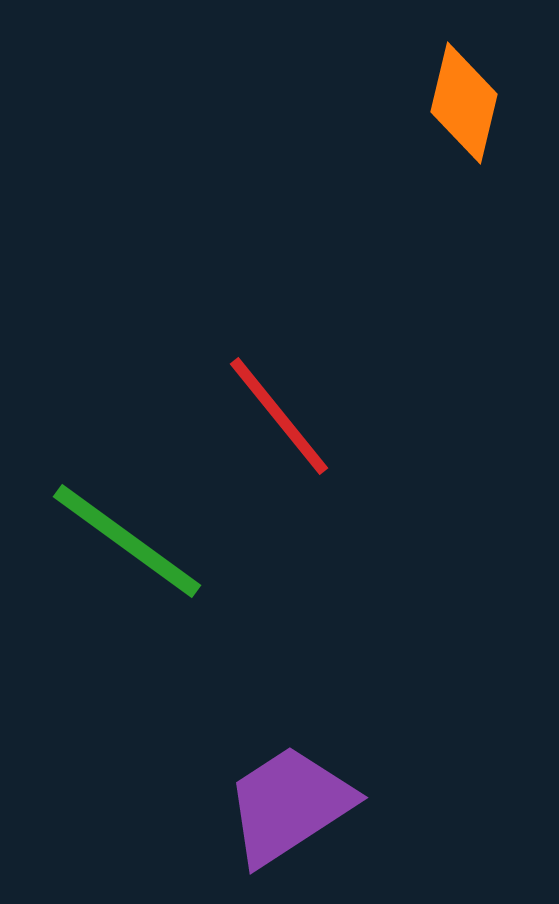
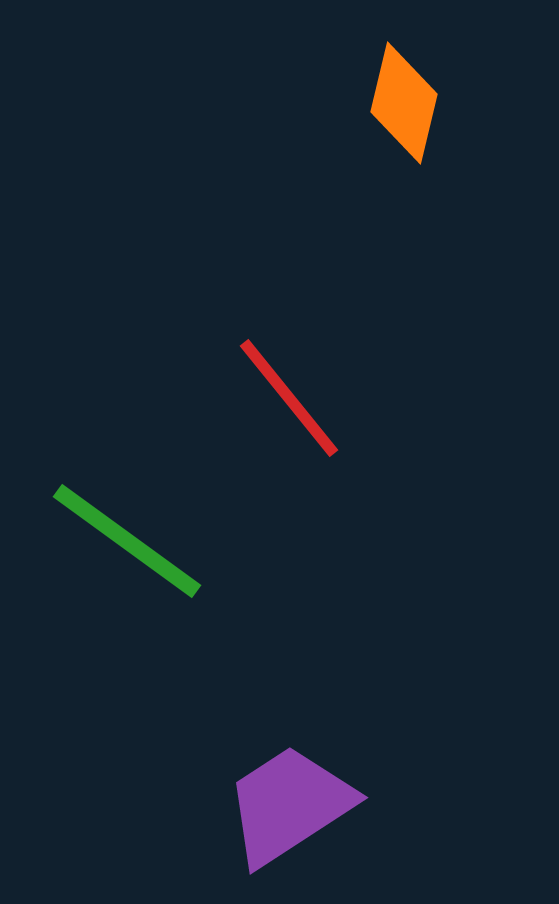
orange diamond: moved 60 px left
red line: moved 10 px right, 18 px up
